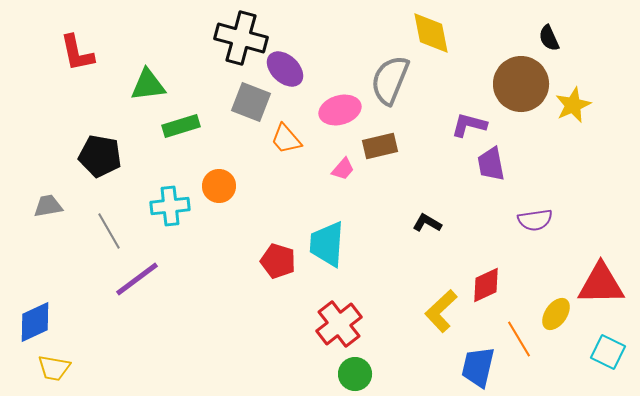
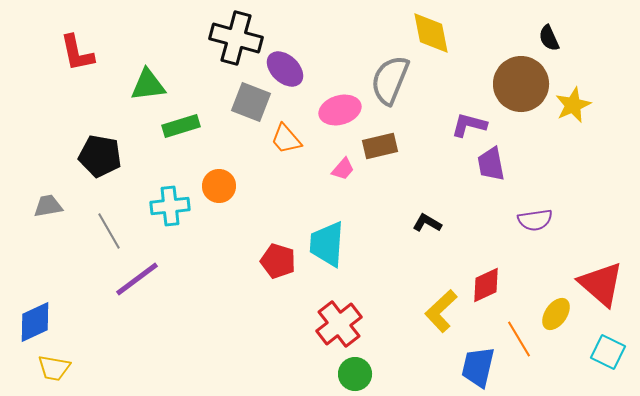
black cross: moved 5 px left
red triangle: rotated 42 degrees clockwise
